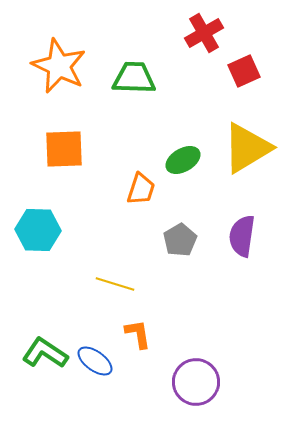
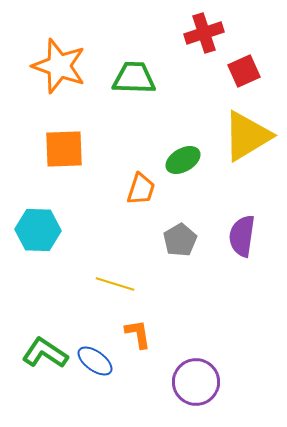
red cross: rotated 12 degrees clockwise
orange star: rotated 6 degrees counterclockwise
yellow triangle: moved 12 px up
